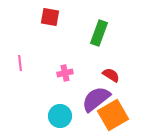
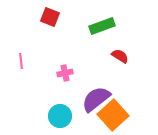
red square: rotated 12 degrees clockwise
green rectangle: moved 3 px right, 7 px up; rotated 50 degrees clockwise
pink line: moved 1 px right, 2 px up
red semicircle: moved 9 px right, 19 px up
orange square: rotated 12 degrees counterclockwise
